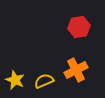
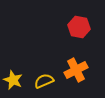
red hexagon: rotated 20 degrees clockwise
yellow star: moved 2 px left
